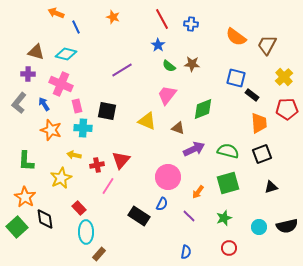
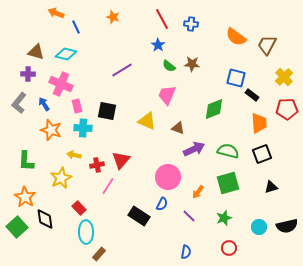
pink trapezoid at (167, 95): rotated 15 degrees counterclockwise
green diamond at (203, 109): moved 11 px right
